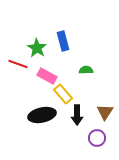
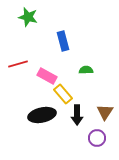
green star: moved 9 px left, 31 px up; rotated 18 degrees counterclockwise
red line: rotated 36 degrees counterclockwise
